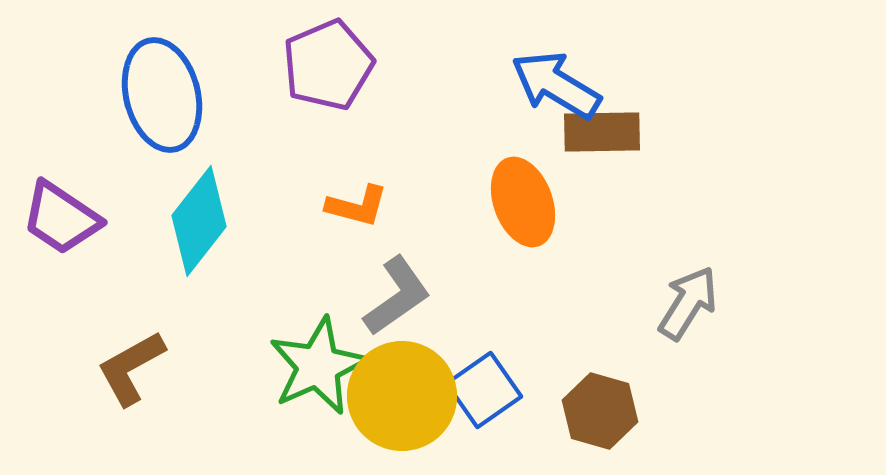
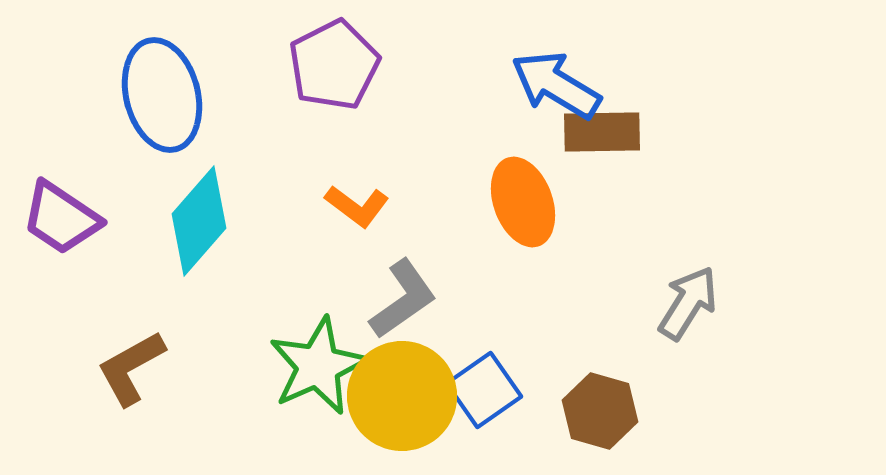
purple pentagon: moved 6 px right; rotated 4 degrees counterclockwise
orange L-shape: rotated 22 degrees clockwise
cyan diamond: rotated 3 degrees clockwise
gray L-shape: moved 6 px right, 3 px down
